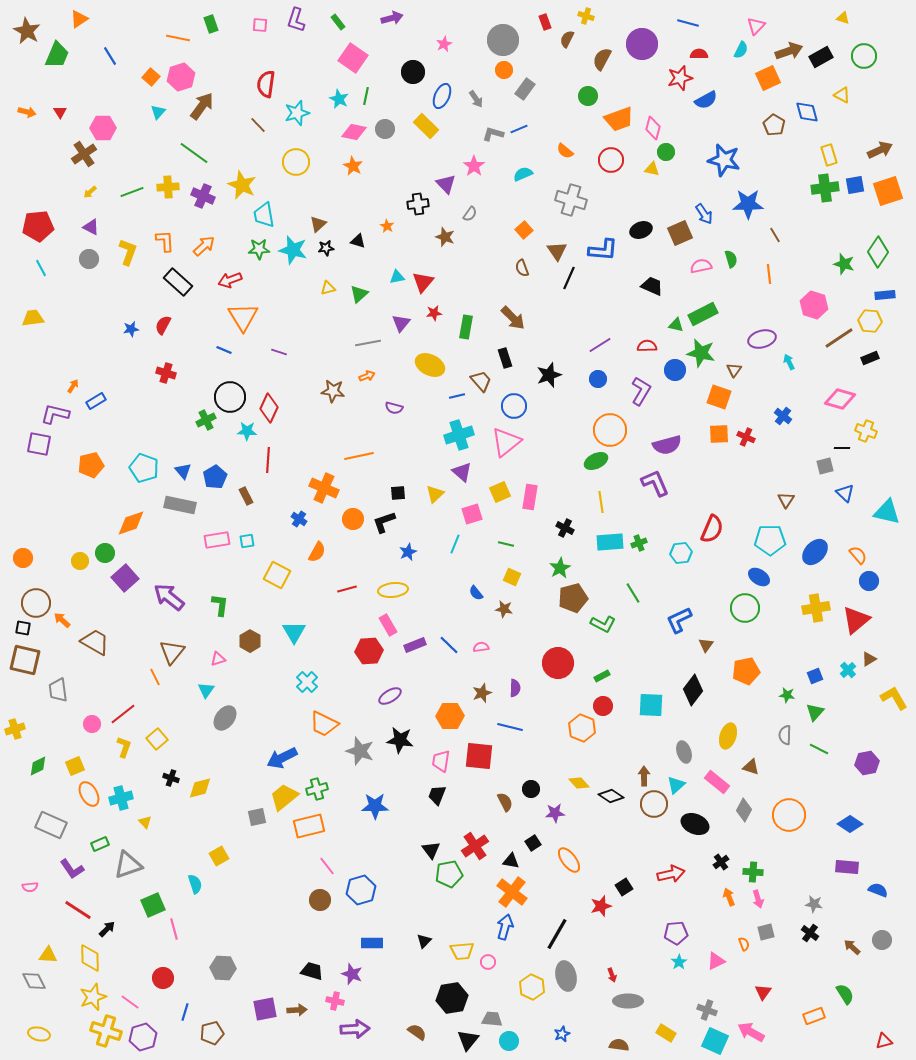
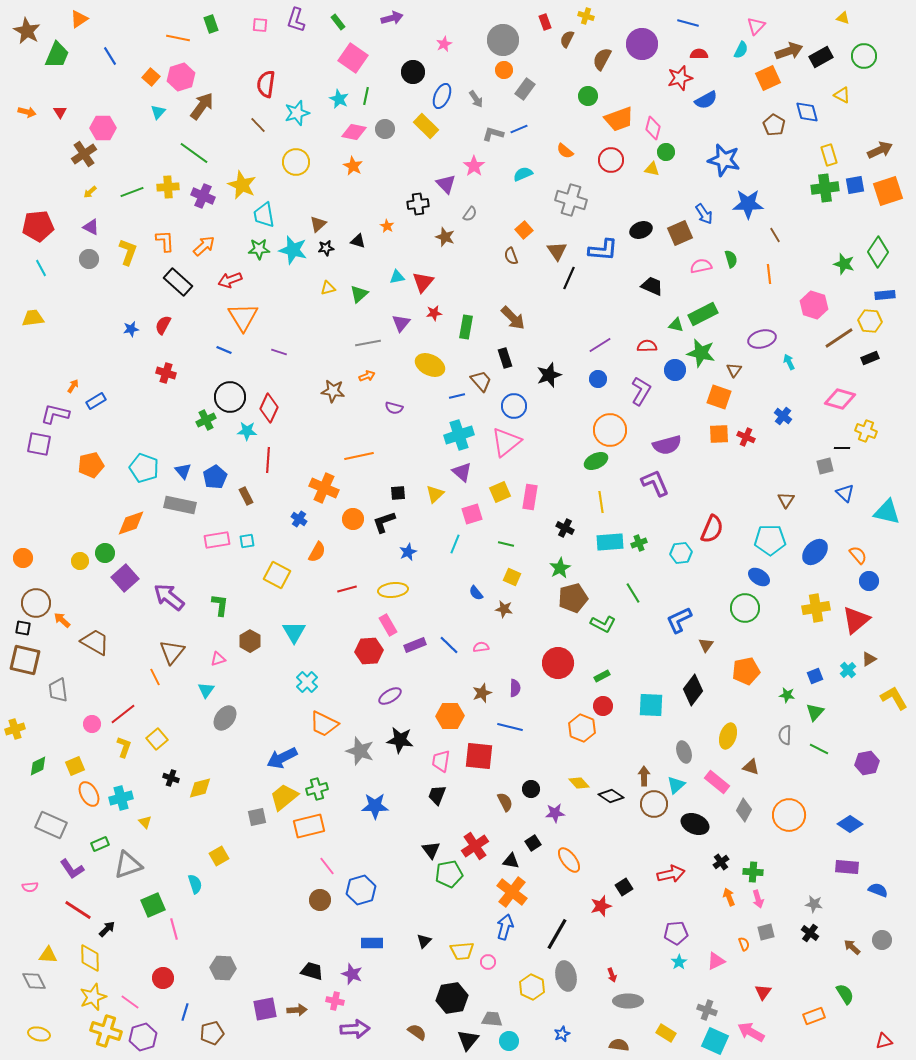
brown semicircle at (522, 268): moved 11 px left, 12 px up
